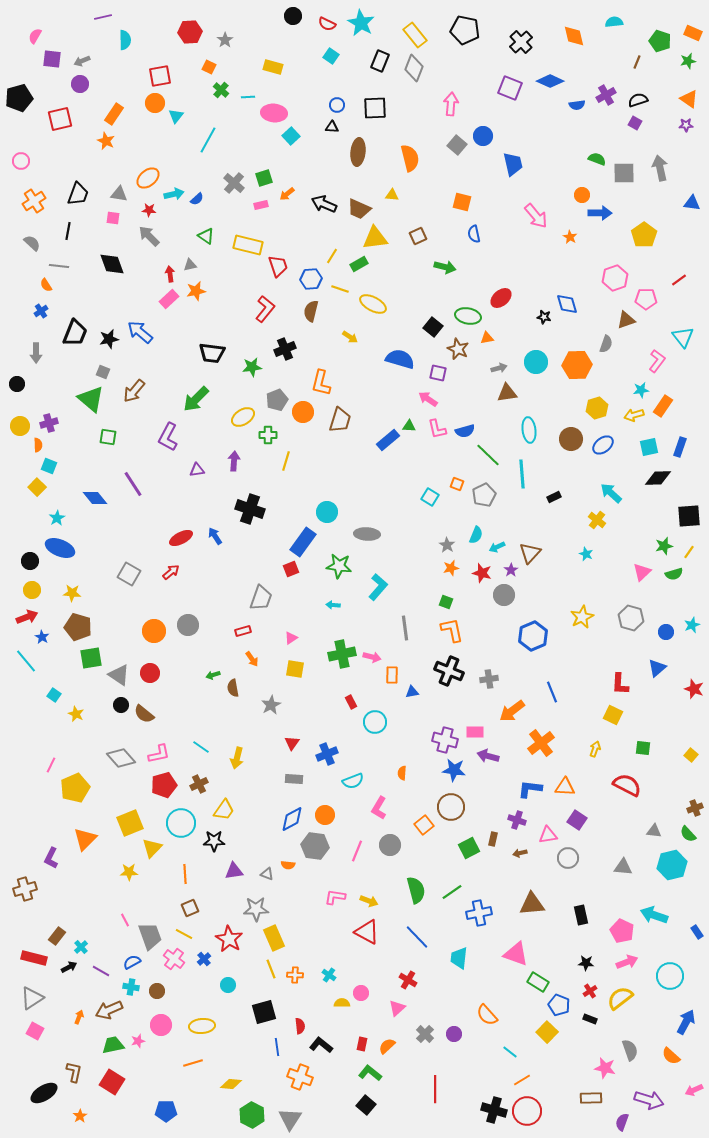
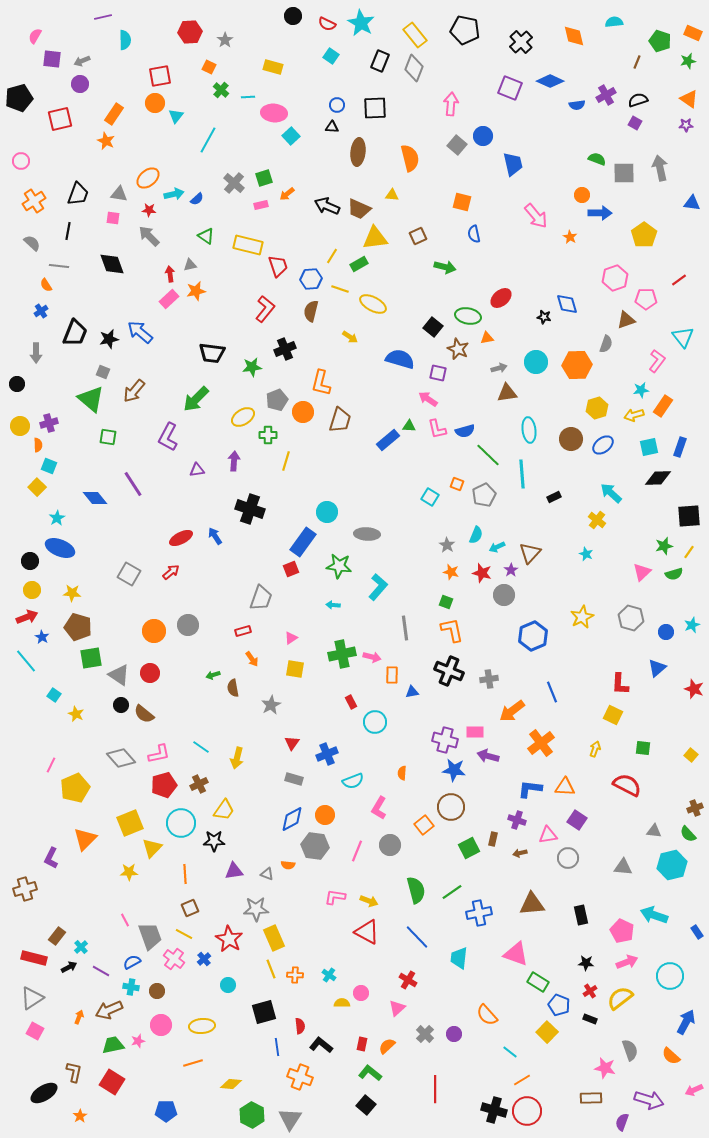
black arrow at (324, 204): moved 3 px right, 2 px down
orange star at (451, 568): moved 4 px down; rotated 28 degrees clockwise
gray rectangle at (294, 779): rotated 12 degrees clockwise
